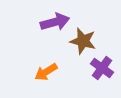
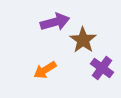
brown star: moved 1 px up; rotated 20 degrees clockwise
orange arrow: moved 1 px left, 2 px up
